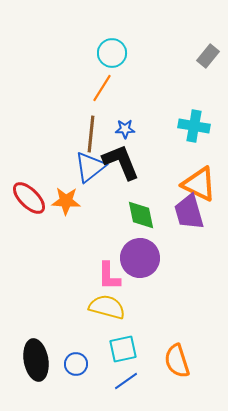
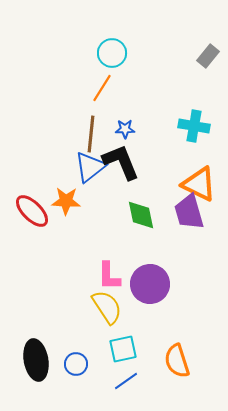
red ellipse: moved 3 px right, 13 px down
purple circle: moved 10 px right, 26 px down
yellow semicircle: rotated 42 degrees clockwise
